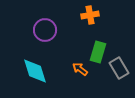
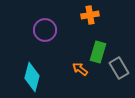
cyan diamond: moved 3 px left, 6 px down; rotated 32 degrees clockwise
